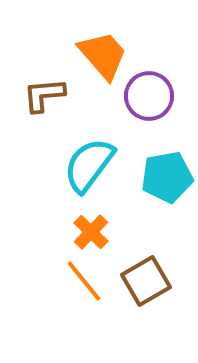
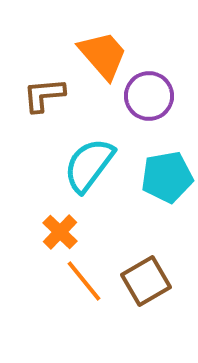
orange cross: moved 31 px left
